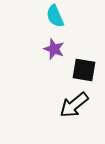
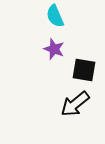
black arrow: moved 1 px right, 1 px up
